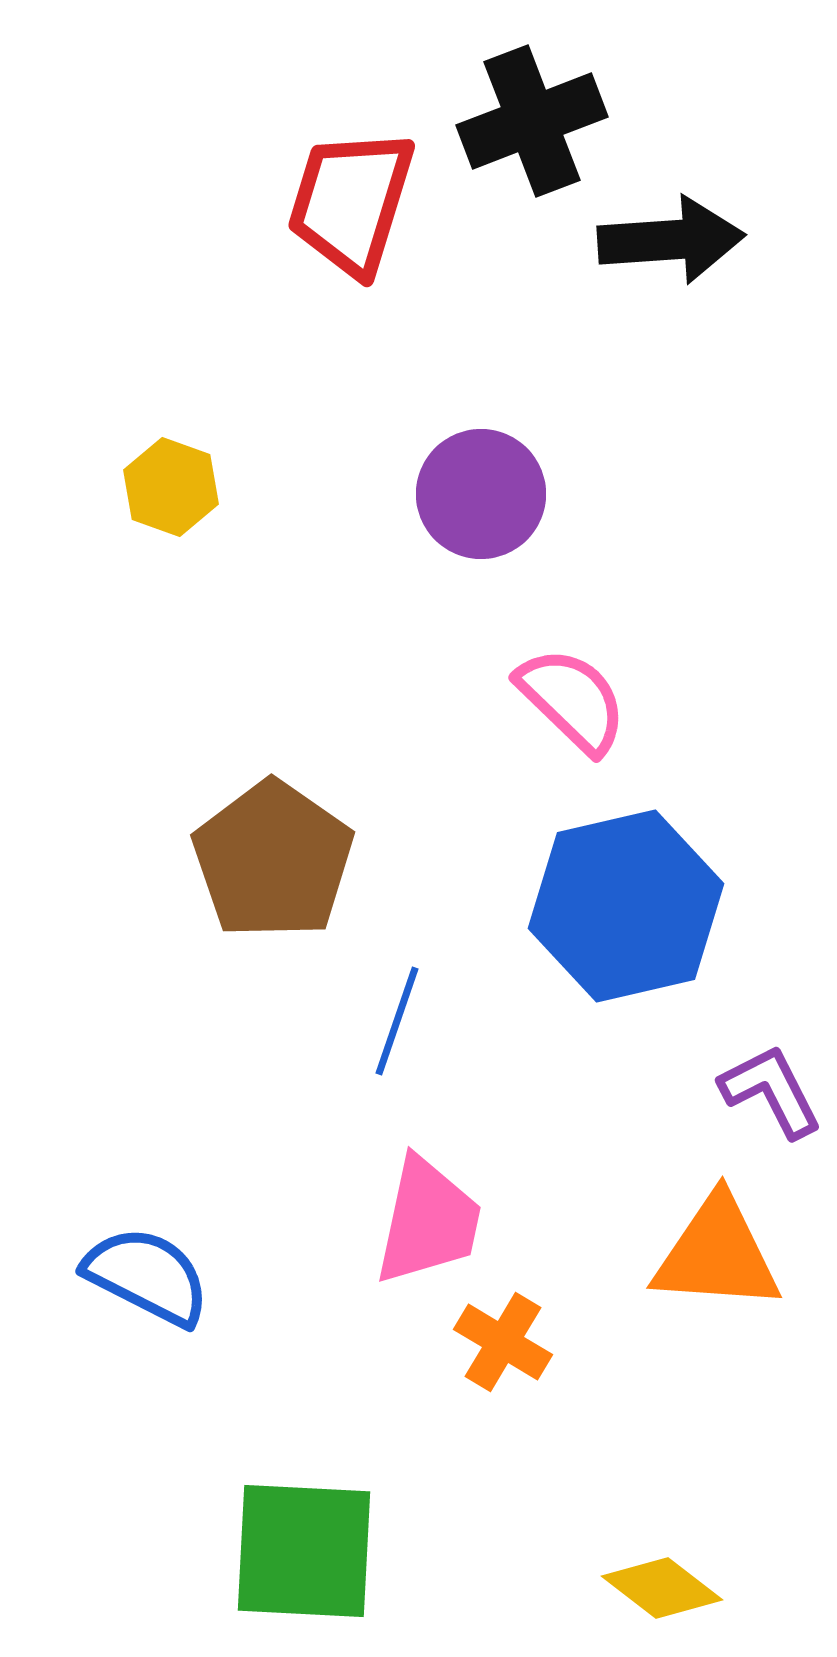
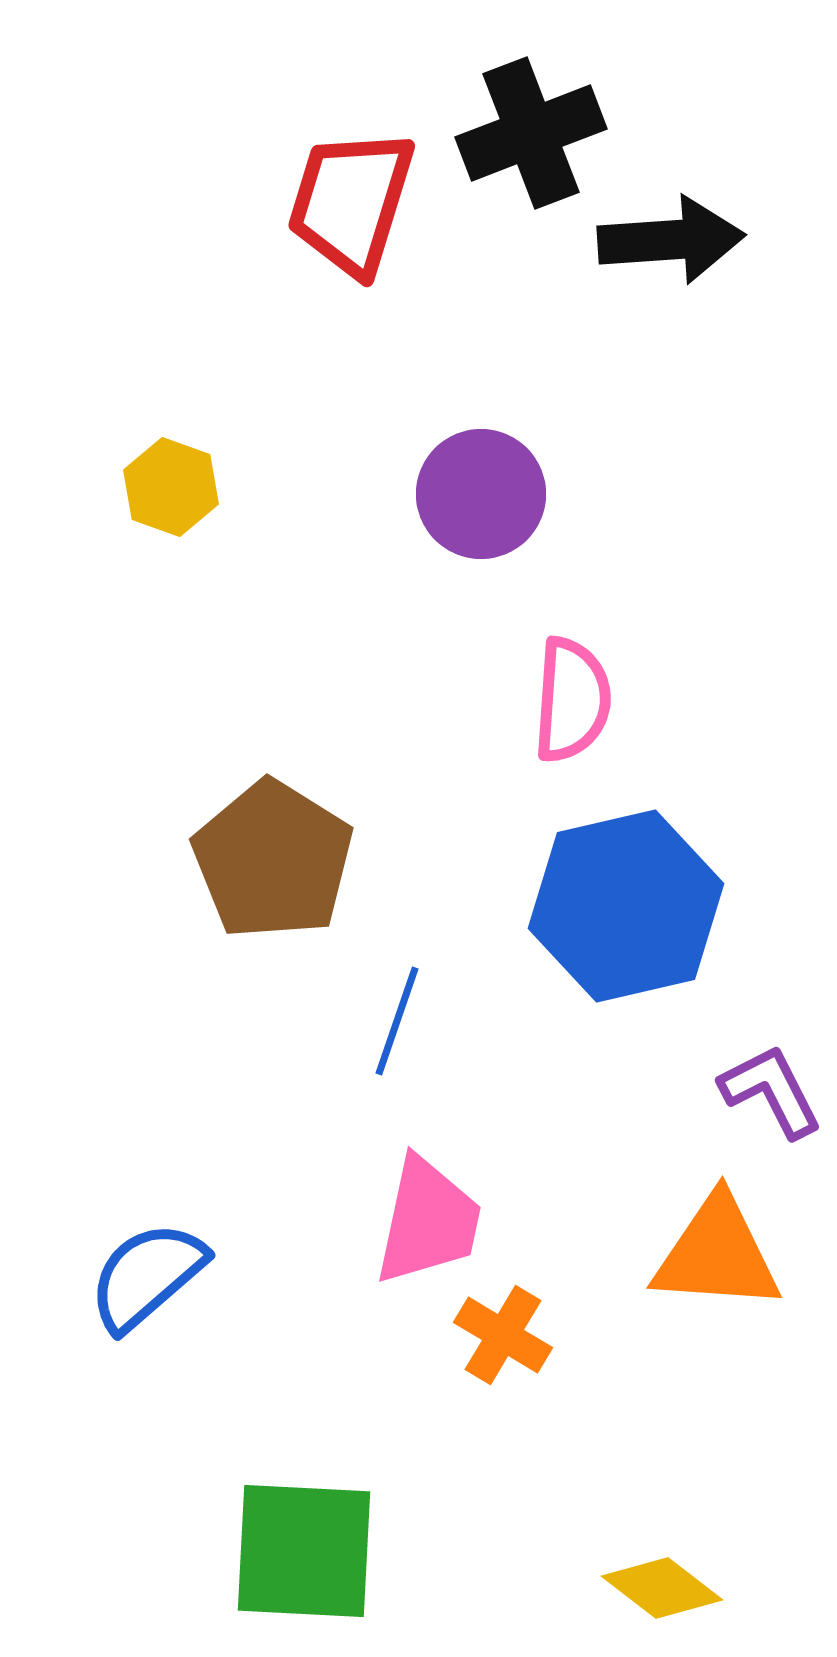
black cross: moved 1 px left, 12 px down
pink semicircle: rotated 50 degrees clockwise
brown pentagon: rotated 3 degrees counterclockwise
blue semicircle: rotated 68 degrees counterclockwise
orange cross: moved 7 px up
